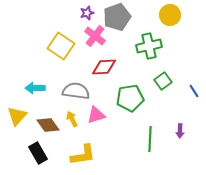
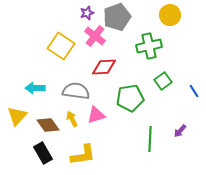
purple arrow: rotated 40 degrees clockwise
black rectangle: moved 5 px right
